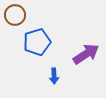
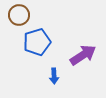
brown circle: moved 4 px right
purple arrow: moved 3 px left, 1 px down
